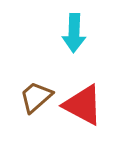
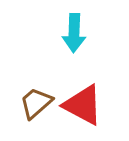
brown trapezoid: moved 6 px down
